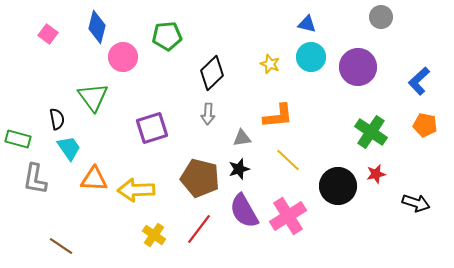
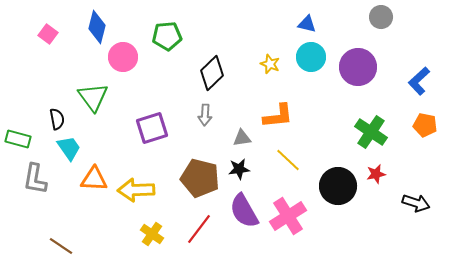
gray arrow: moved 3 px left, 1 px down
black star: rotated 10 degrees clockwise
yellow cross: moved 2 px left, 1 px up
